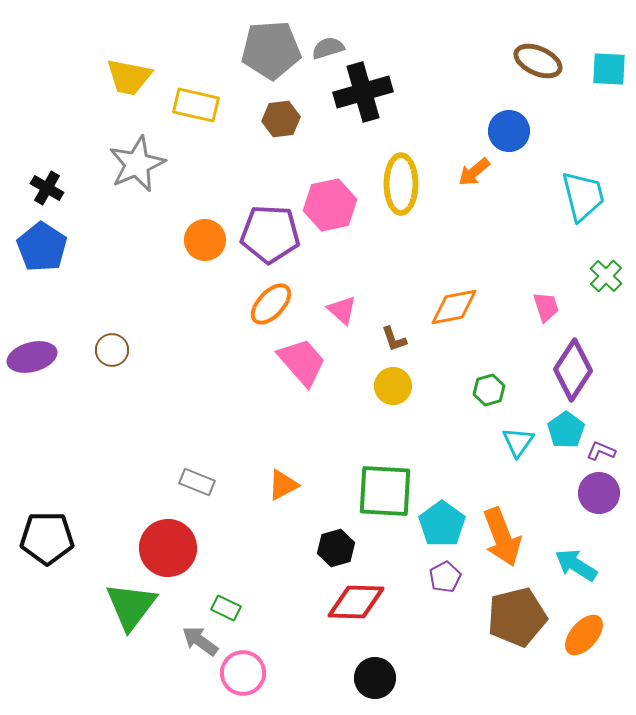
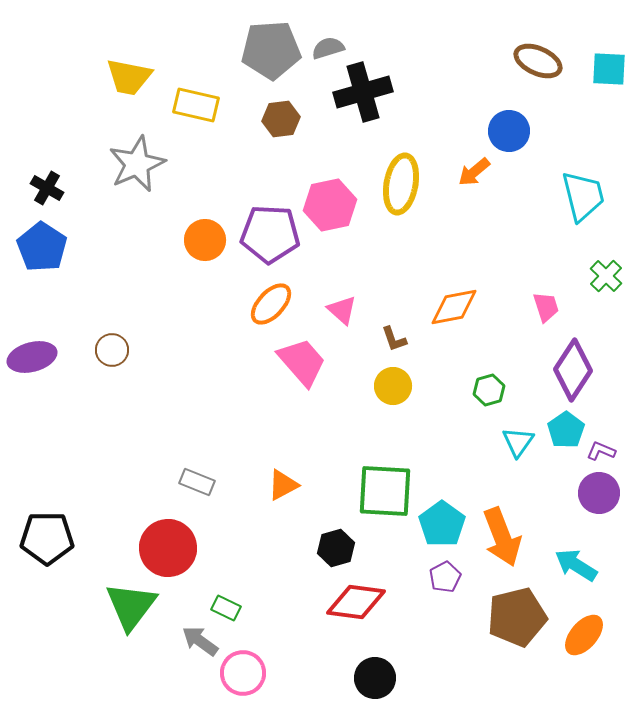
yellow ellipse at (401, 184): rotated 10 degrees clockwise
red diamond at (356, 602): rotated 6 degrees clockwise
